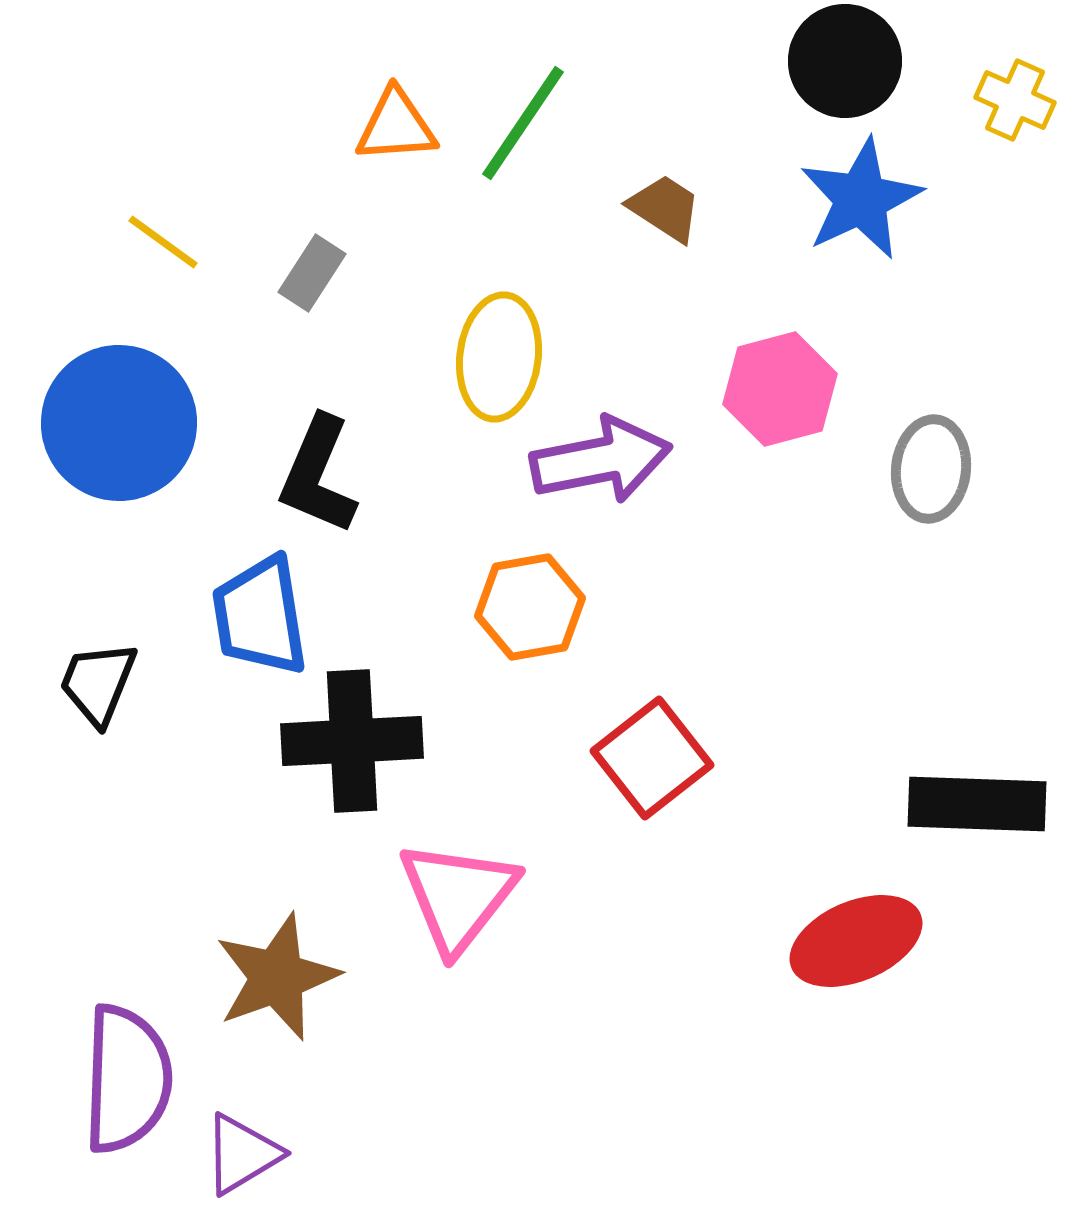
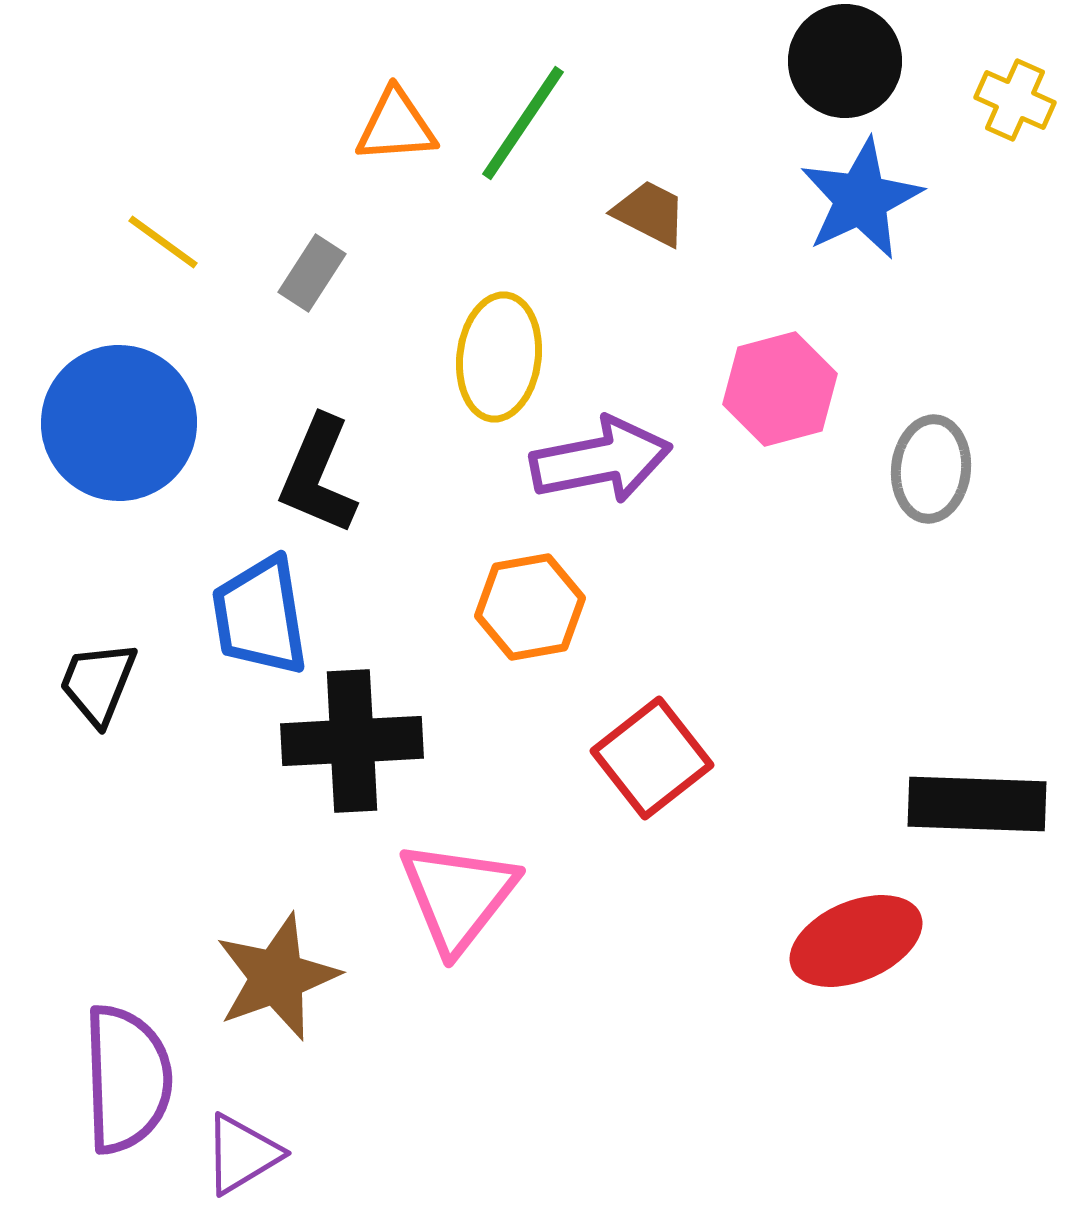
brown trapezoid: moved 15 px left, 5 px down; rotated 6 degrees counterclockwise
purple semicircle: rotated 4 degrees counterclockwise
